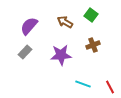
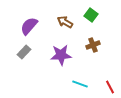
gray rectangle: moved 1 px left
cyan line: moved 3 px left
